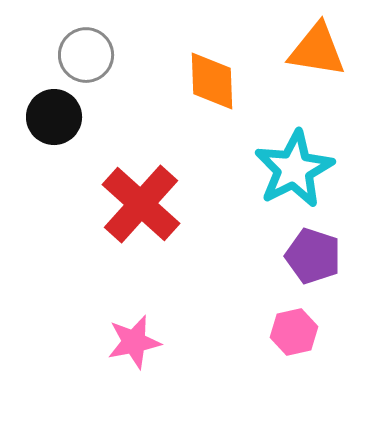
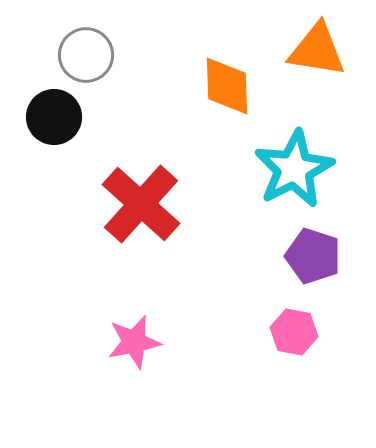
orange diamond: moved 15 px right, 5 px down
pink hexagon: rotated 24 degrees clockwise
